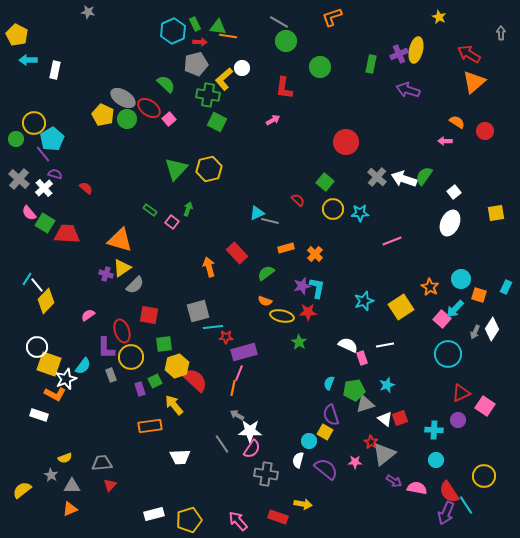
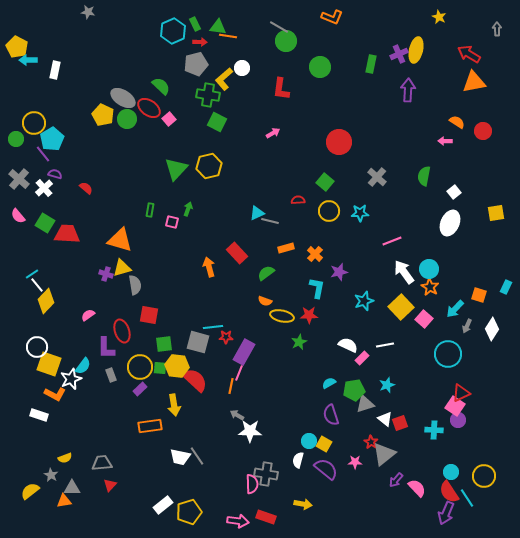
orange L-shape at (332, 17): rotated 140 degrees counterclockwise
gray line at (279, 22): moved 5 px down
gray arrow at (501, 33): moved 4 px left, 4 px up
yellow pentagon at (17, 35): moved 12 px down
orange triangle at (474, 82): rotated 30 degrees clockwise
green semicircle at (166, 84): moved 5 px left, 2 px down
red L-shape at (284, 88): moved 3 px left, 1 px down
purple arrow at (408, 90): rotated 75 degrees clockwise
pink arrow at (273, 120): moved 13 px down
red circle at (485, 131): moved 2 px left
red circle at (346, 142): moved 7 px left
yellow hexagon at (209, 169): moved 3 px up
green semicircle at (424, 176): rotated 24 degrees counterclockwise
white arrow at (404, 179): moved 93 px down; rotated 35 degrees clockwise
red semicircle at (298, 200): rotated 48 degrees counterclockwise
yellow circle at (333, 209): moved 4 px left, 2 px down
green rectangle at (150, 210): rotated 64 degrees clockwise
pink semicircle at (29, 213): moved 11 px left, 3 px down
pink square at (172, 222): rotated 24 degrees counterclockwise
yellow triangle at (122, 268): rotated 18 degrees clockwise
cyan line at (27, 279): moved 5 px right, 5 px up; rotated 24 degrees clockwise
cyan circle at (461, 279): moved 32 px left, 10 px up
gray semicircle at (135, 285): rotated 54 degrees counterclockwise
purple star at (302, 286): moved 37 px right, 14 px up
yellow square at (401, 307): rotated 10 degrees counterclockwise
gray square at (198, 311): moved 31 px down; rotated 30 degrees clockwise
red star at (308, 312): moved 1 px right, 3 px down
pink square at (442, 319): moved 18 px left
gray arrow at (475, 332): moved 8 px left, 6 px up
green star at (299, 342): rotated 14 degrees clockwise
purple rectangle at (244, 352): rotated 45 degrees counterclockwise
yellow circle at (131, 357): moved 9 px right, 10 px down
pink rectangle at (362, 358): rotated 64 degrees clockwise
yellow hexagon at (177, 366): rotated 25 degrees clockwise
white star at (66, 379): moved 5 px right
green square at (155, 381): moved 5 px right, 13 px up; rotated 32 degrees clockwise
cyan semicircle at (329, 383): rotated 40 degrees clockwise
orange line at (233, 388): moved 2 px left, 2 px up
purple rectangle at (140, 389): rotated 64 degrees clockwise
yellow arrow at (174, 405): rotated 150 degrees counterclockwise
pink square at (485, 406): moved 30 px left
red square at (400, 418): moved 5 px down
yellow square at (325, 432): moved 1 px left, 12 px down
gray line at (222, 444): moved 25 px left, 12 px down
pink semicircle at (252, 449): moved 35 px down; rotated 36 degrees counterclockwise
white trapezoid at (180, 457): rotated 15 degrees clockwise
cyan circle at (436, 460): moved 15 px right, 12 px down
purple arrow at (394, 481): moved 2 px right, 1 px up; rotated 98 degrees clockwise
gray triangle at (72, 486): moved 2 px down
pink semicircle at (417, 488): rotated 36 degrees clockwise
yellow semicircle at (22, 490): moved 8 px right, 1 px down
cyan line at (466, 505): moved 1 px right, 7 px up
orange triangle at (70, 509): moved 6 px left, 8 px up; rotated 14 degrees clockwise
white rectangle at (154, 514): moved 9 px right, 9 px up; rotated 24 degrees counterclockwise
red rectangle at (278, 517): moved 12 px left
yellow pentagon at (189, 520): moved 8 px up
pink arrow at (238, 521): rotated 140 degrees clockwise
